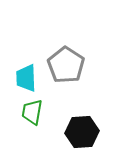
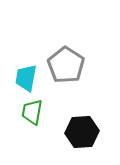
cyan trapezoid: rotated 12 degrees clockwise
